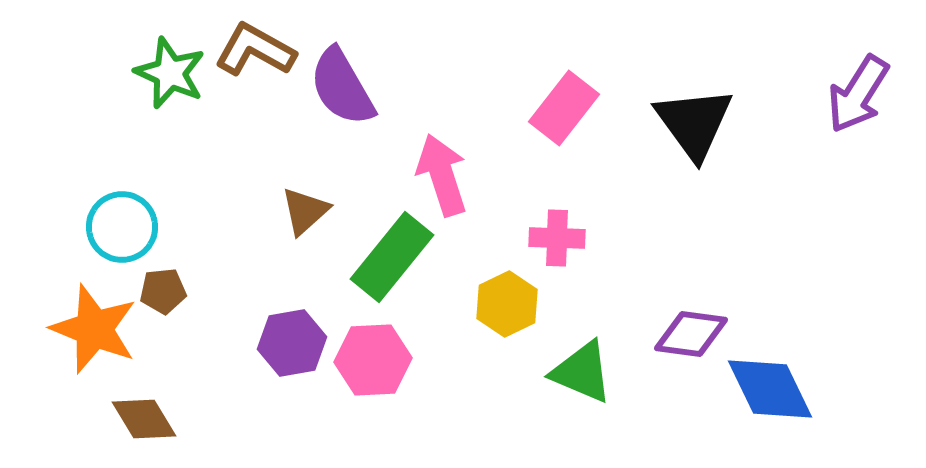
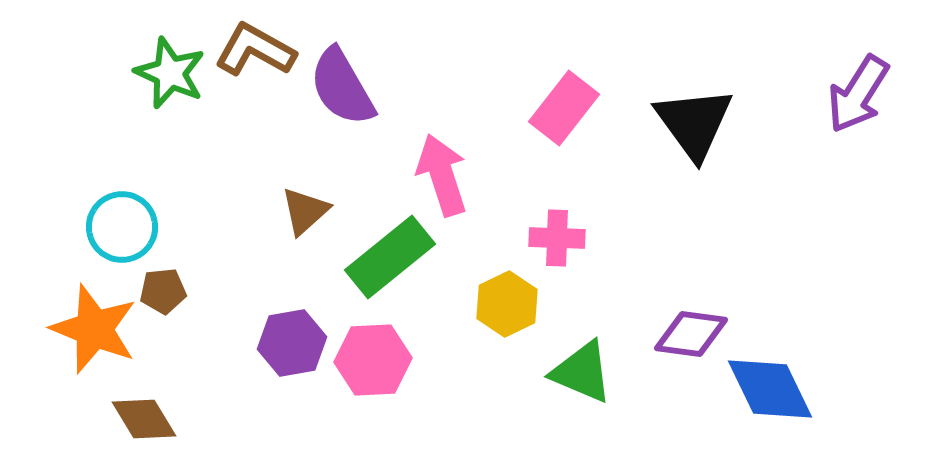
green rectangle: moved 2 px left; rotated 12 degrees clockwise
